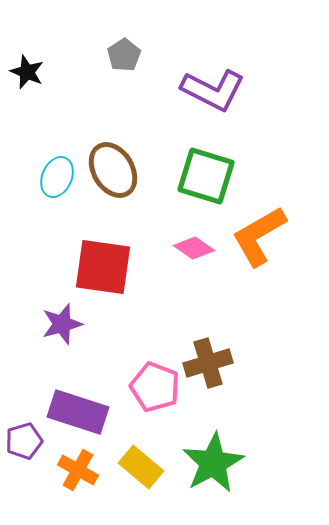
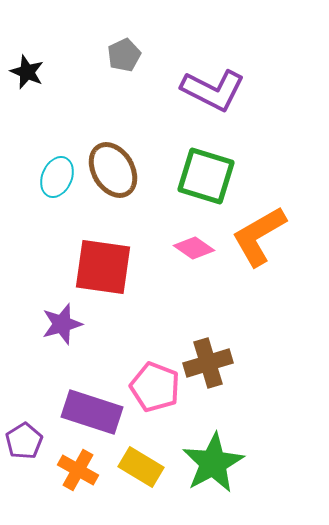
gray pentagon: rotated 8 degrees clockwise
purple rectangle: moved 14 px right
purple pentagon: rotated 15 degrees counterclockwise
yellow rectangle: rotated 9 degrees counterclockwise
